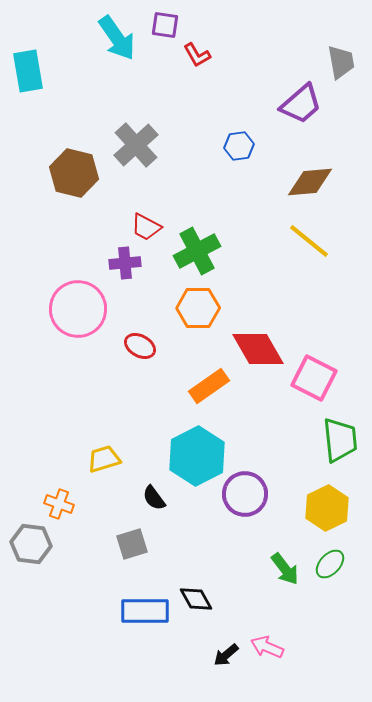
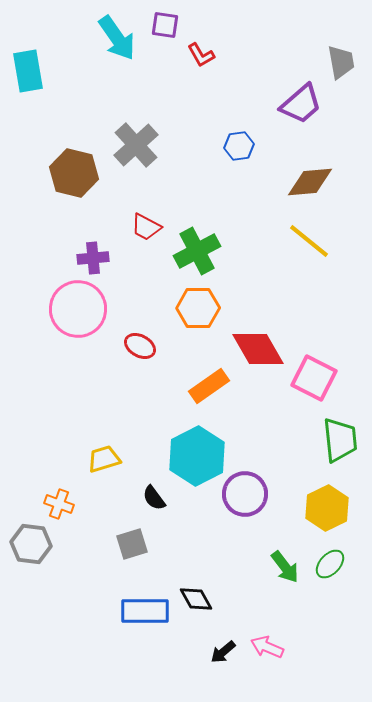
red L-shape: moved 4 px right
purple cross: moved 32 px left, 5 px up
green arrow: moved 2 px up
black arrow: moved 3 px left, 3 px up
